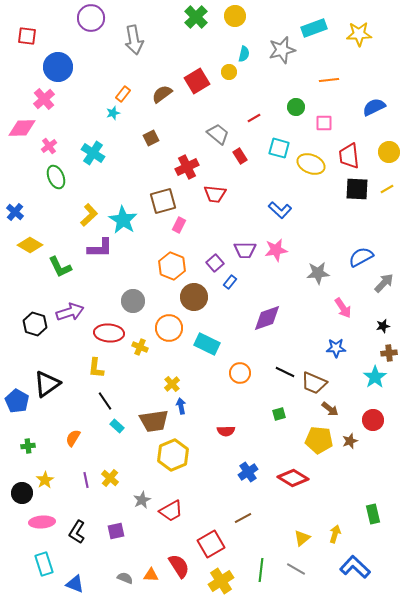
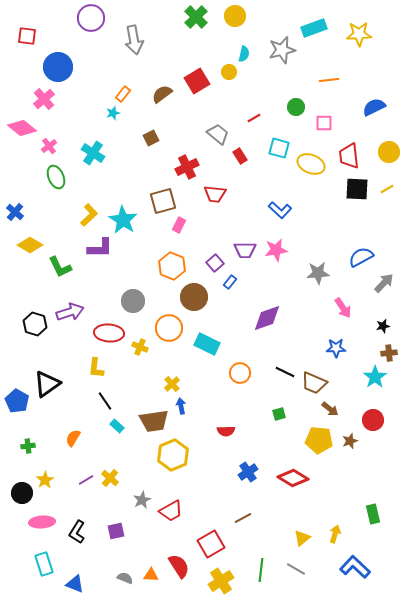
pink diamond at (22, 128): rotated 40 degrees clockwise
purple line at (86, 480): rotated 70 degrees clockwise
